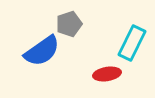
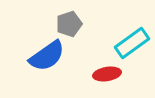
cyan rectangle: rotated 28 degrees clockwise
blue semicircle: moved 5 px right, 5 px down
